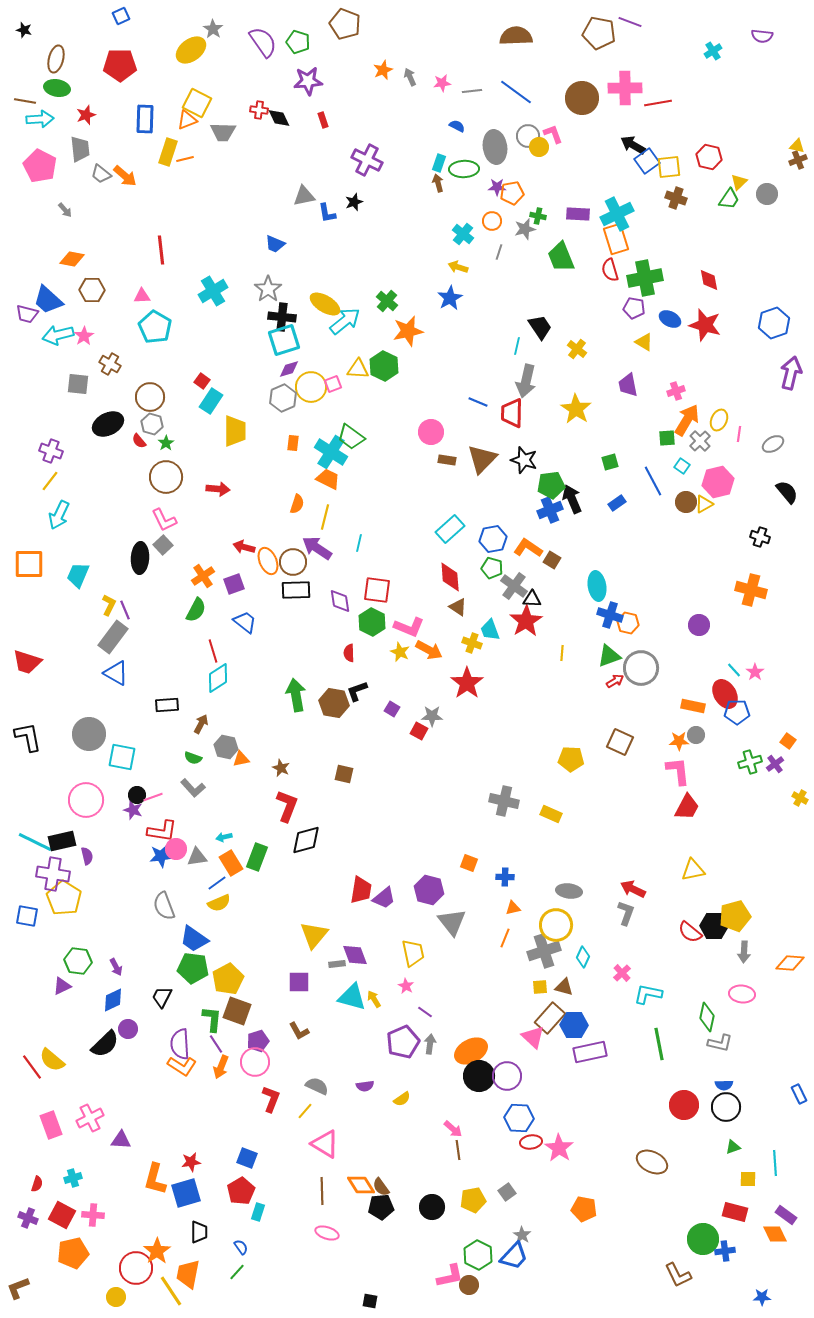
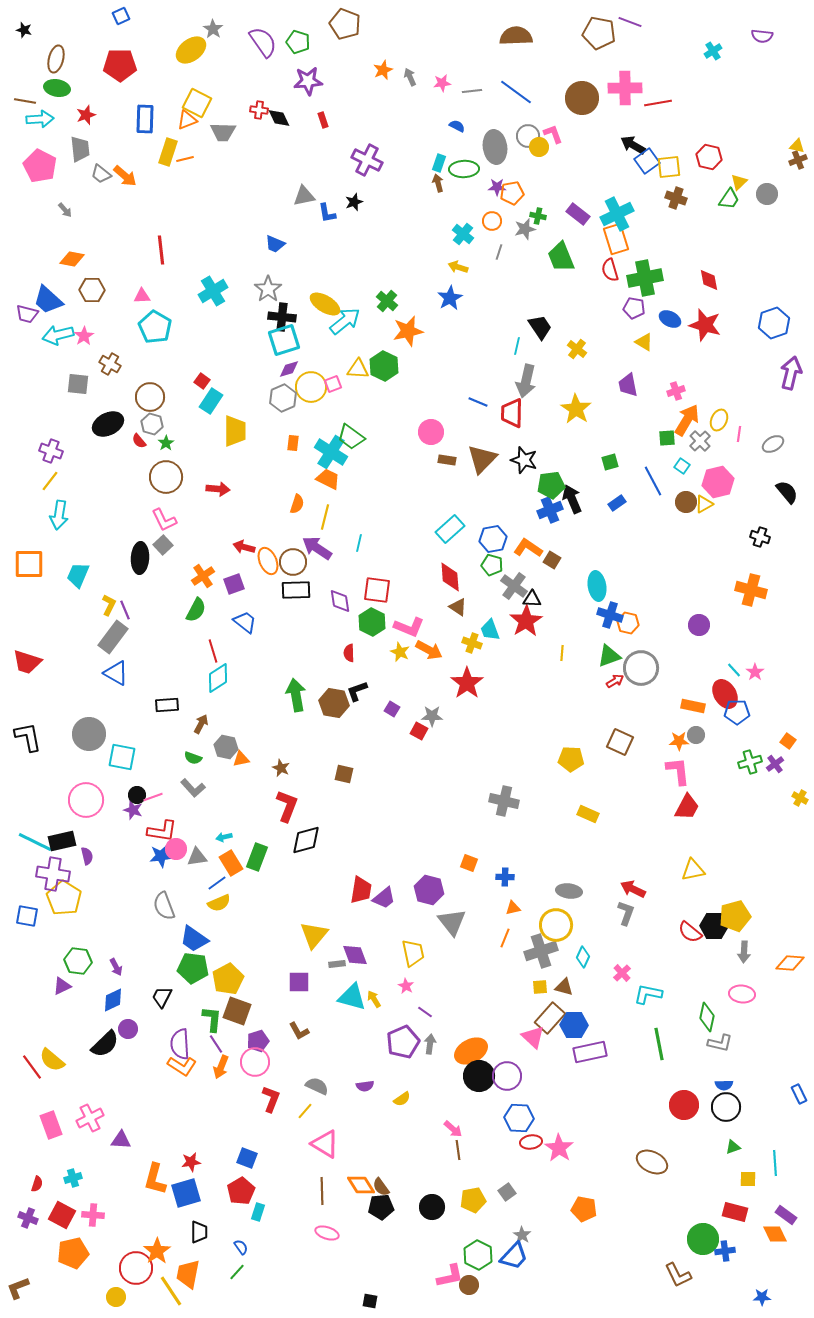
purple rectangle at (578, 214): rotated 35 degrees clockwise
cyan arrow at (59, 515): rotated 16 degrees counterclockwise
green pentagon at (492, 568): moved 3 px up
yellow rectangle at (551, 814): moved 37 px right
gray cross at (544, 951): moved 3 px left
